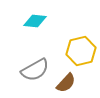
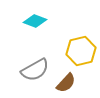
cyan diamond: rotated 15 degrees clockwise
